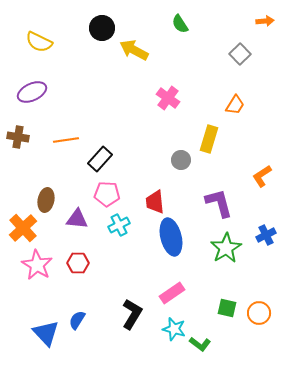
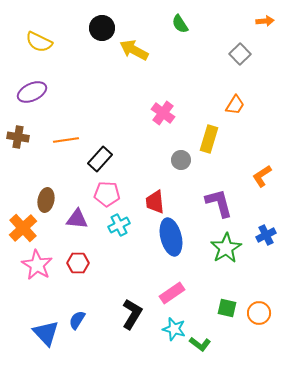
pink cross: moved 5 px left, 15 px down
